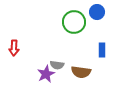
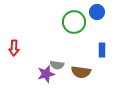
purple star: rotated 12 degrees clockwise
